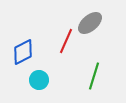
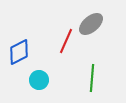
gray ellipse: moved 1 px right, 1 px down
blue diamond: moved 4 px left
green line: moved 2 px left, 2 px down; rotated 12 degrees counterclockwise
